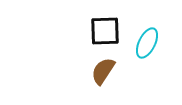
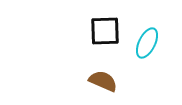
brown semicircle: moved 10 px down; rotated 80 degrees clockwise
